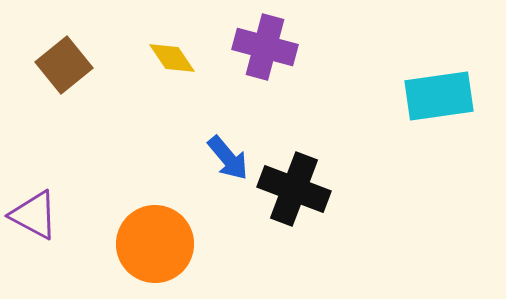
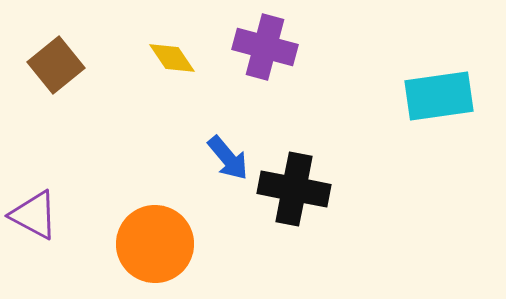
brown square: moved 8 px left
black cross: rotated 10 degrees counterclockwise
